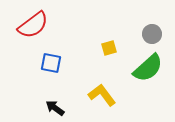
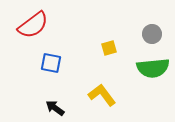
green semicircle: moved 5 px right; rotated 36 degrees clockwise
